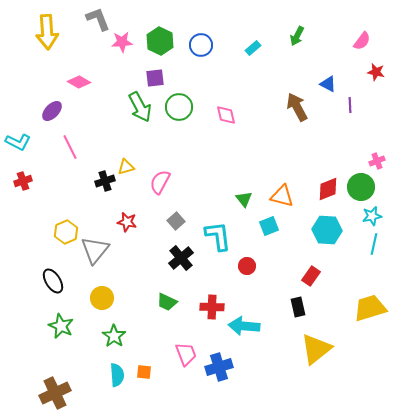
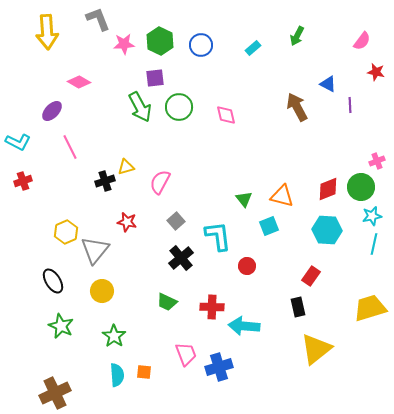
pink star at (122, 42): moved 2 px right, 2 px down
yellow circle at (102, 298): moved 7 px up
